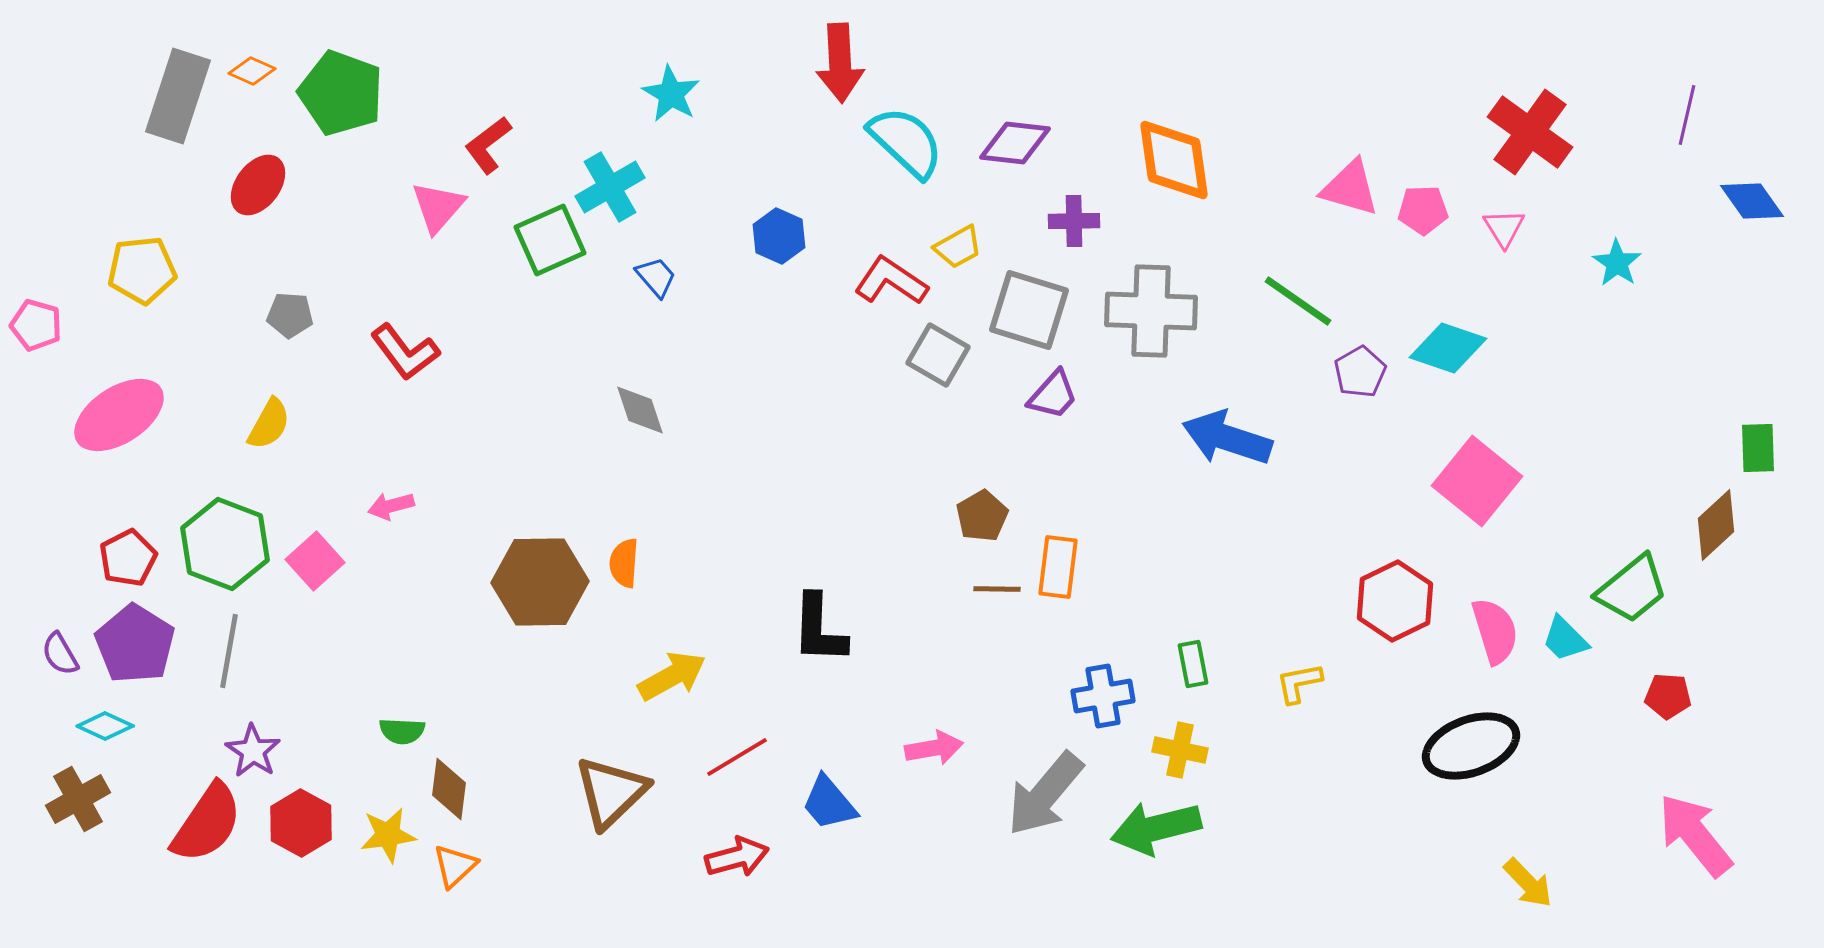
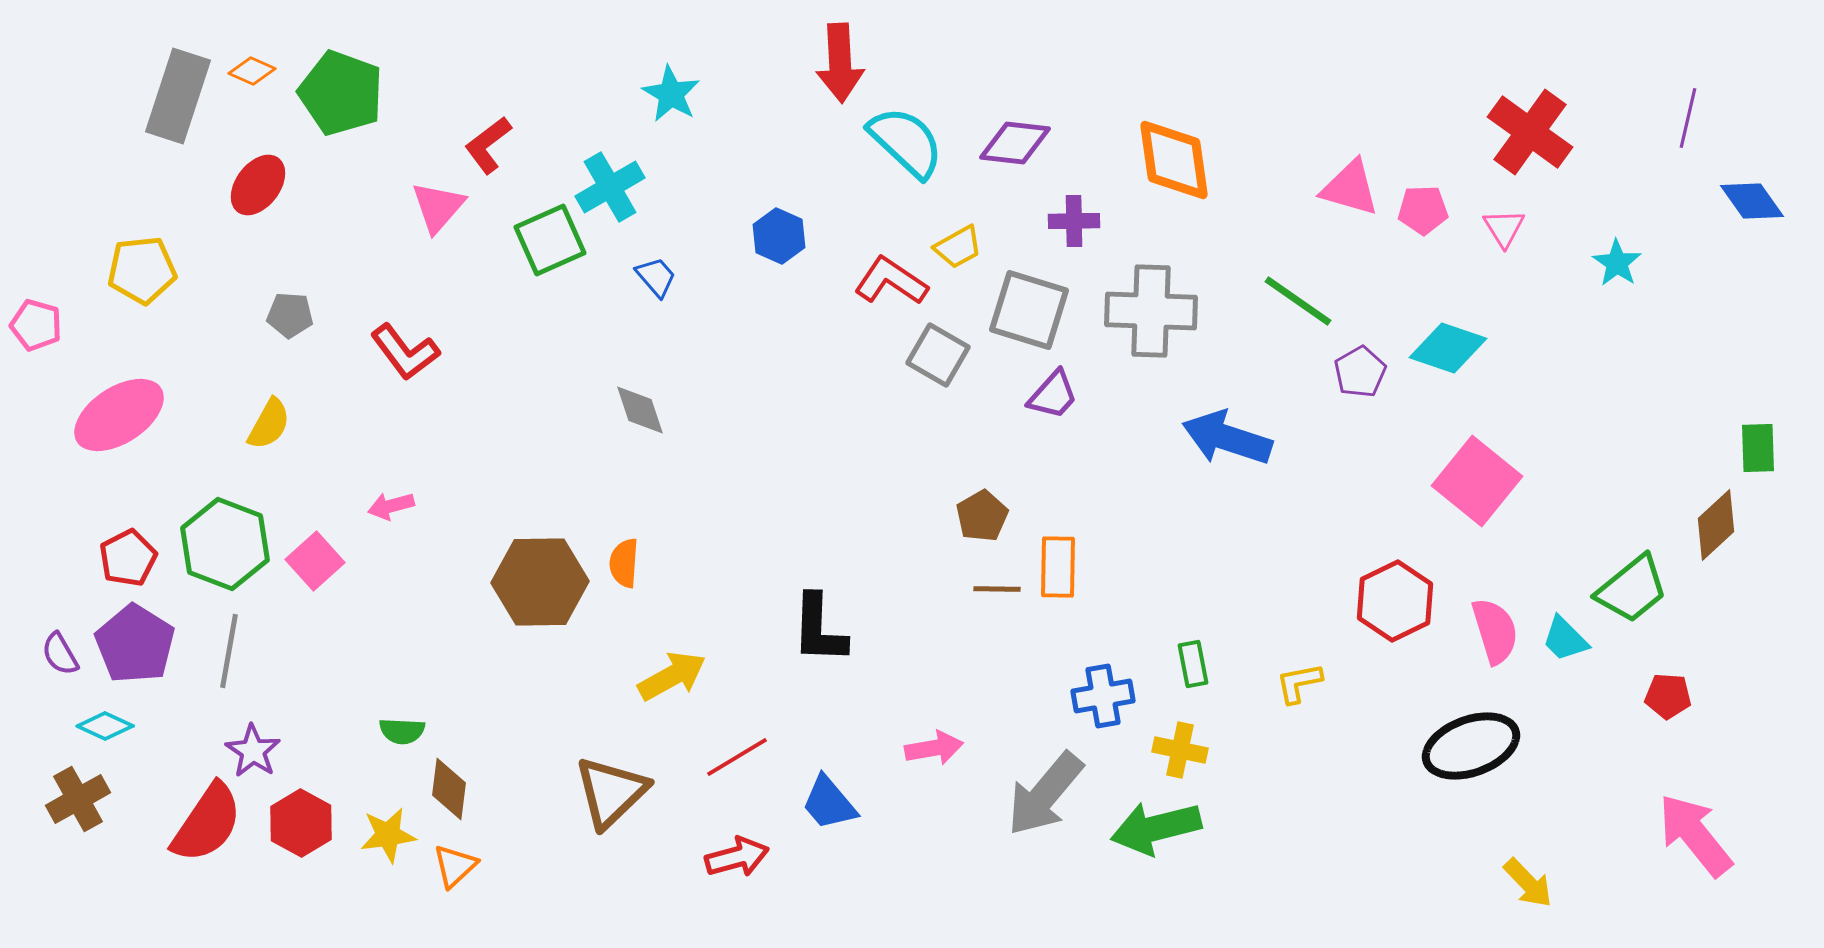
purple line at (1687, 115): moved 1 px right, 3 px down
orange rectangle at (1058, 567): rotated 6 degrees counterclockwise
